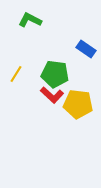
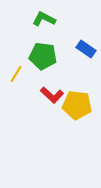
green L-shape: moved 14 px right, 1 px up
green pentagon: moved 12 px left, 18 px up
yellow pentagon: moved 1 px left, 1 px down
